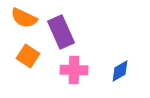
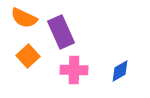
orange square: rotated 15 degrees clockwise
